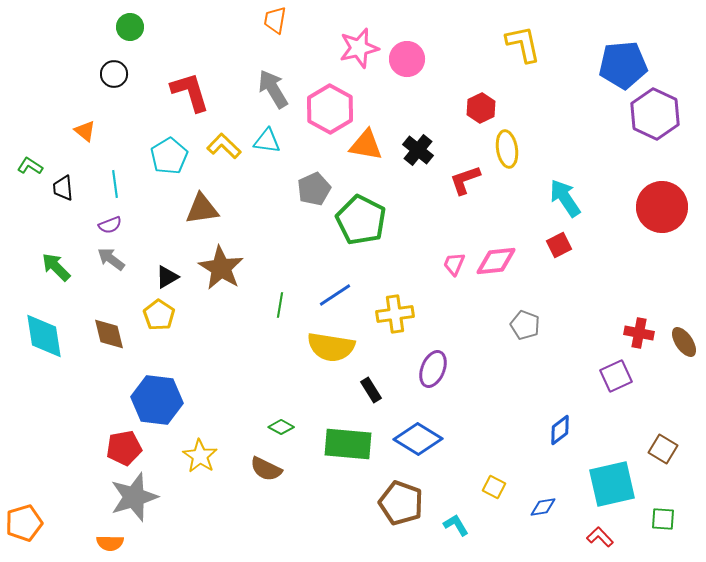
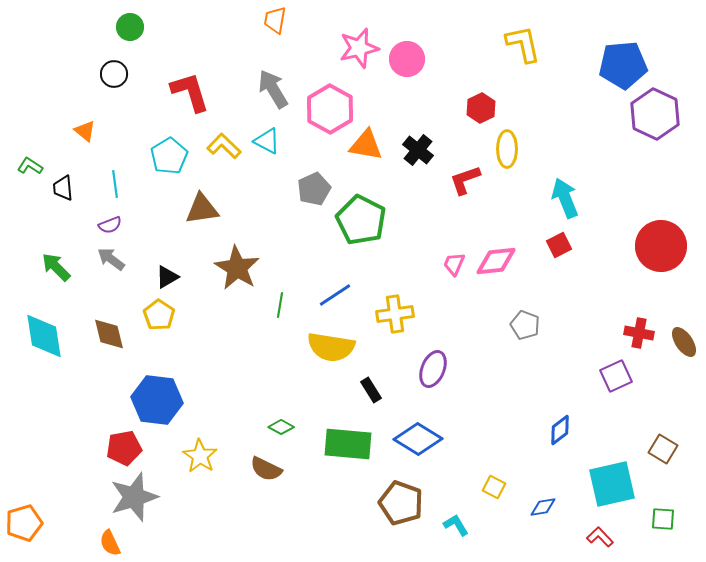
cyan triangle at (267, 141): rotated 20 degrees clockwise
yellow ellipse at (507, 149): rotated 9 degrees clockwise
cyan arrow at (565, 198): rotated 12 degrees clockwise
red circle at (662, 207): moved 1 px left, 39 px down
brown star at (221, 268): moved 16 px right
orange semicircle at (110, 543): rotated 64 degrees clockwise
